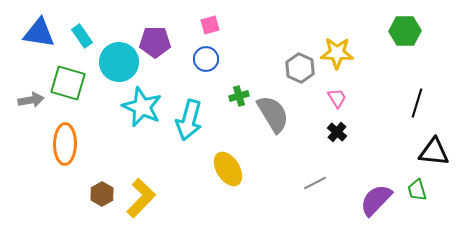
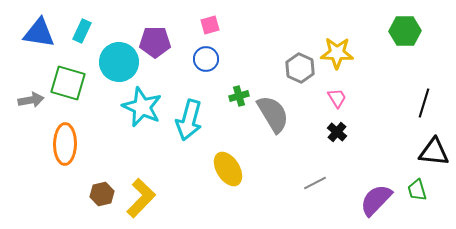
cyan rectangle: moved 5 px up; rotated 60 degrees clockwise
black line: moved 7 px right
brown hexagon: rotated 15 degrees clockwise
